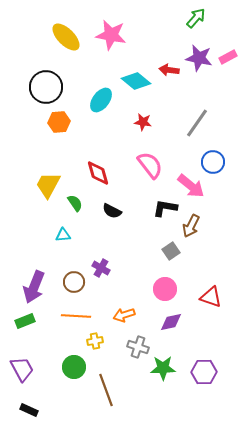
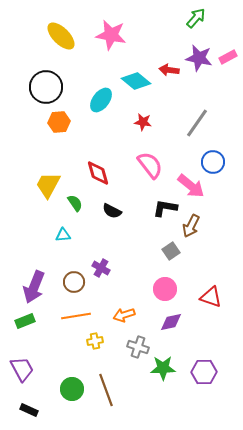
yellow ellipse: moved 5 px left, 1 px up
orange line: rotated 12 degrees counterclockwise
green circle: moved 2 px left, 22 px down
